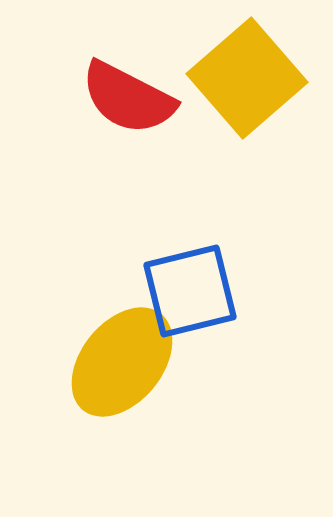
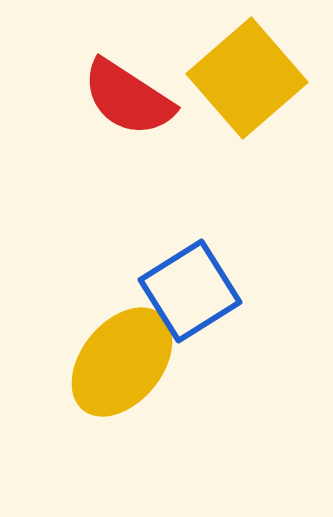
red semicircle: rotated 6 degrees clockwise
blue square: rotated 18 degrees counterclockwise
